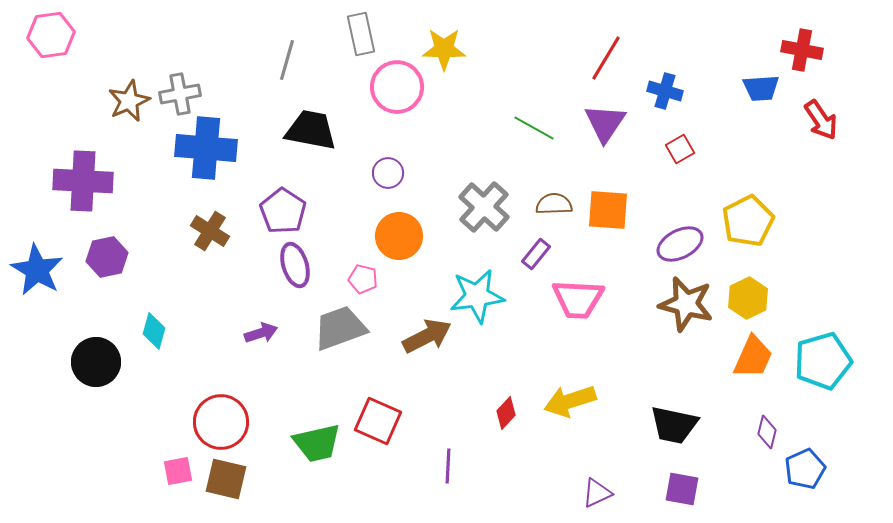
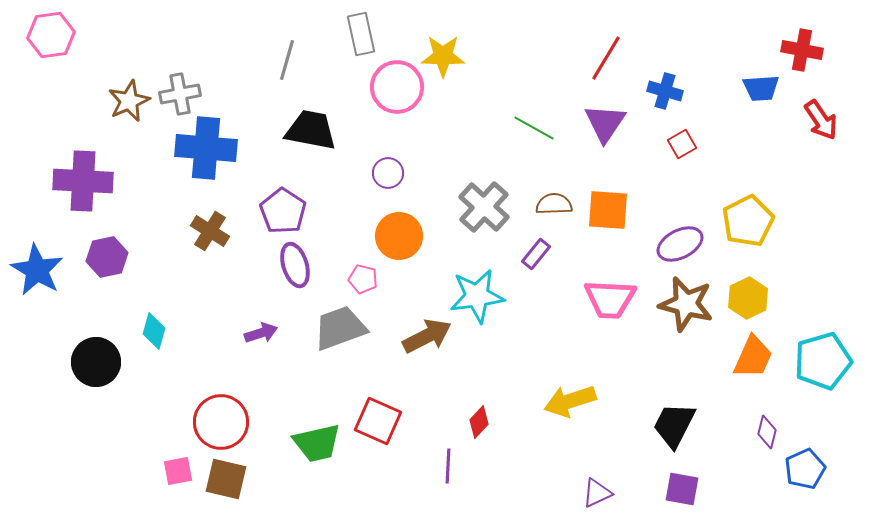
yellow star at (444, 49): moved 1 px left, 7 px down
red square at (680, 149): moved 2 px right, 5 px up
pink trapezoid at (578, 299): moved 32 px right
red diamond at (506, 413): moved 27 px left, 9 px down
black trapezoid at (674, 425): rotated 105 degrees clockwise
